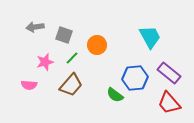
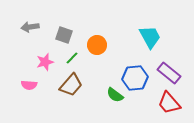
gray arrow: moved 5 px left
